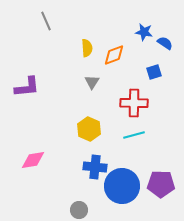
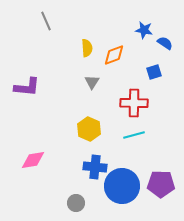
blue star: moved 2 px up
purple L-shape: rotated 12 degrees clockwise
gray circle: moved 3 px left, 7 px up
